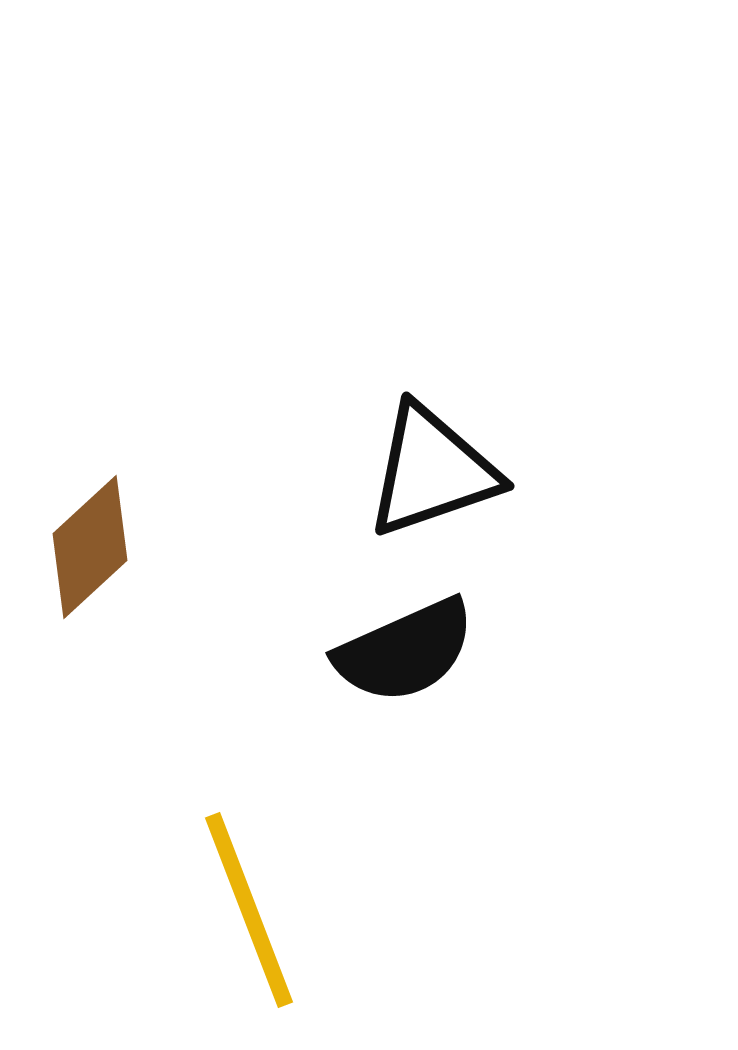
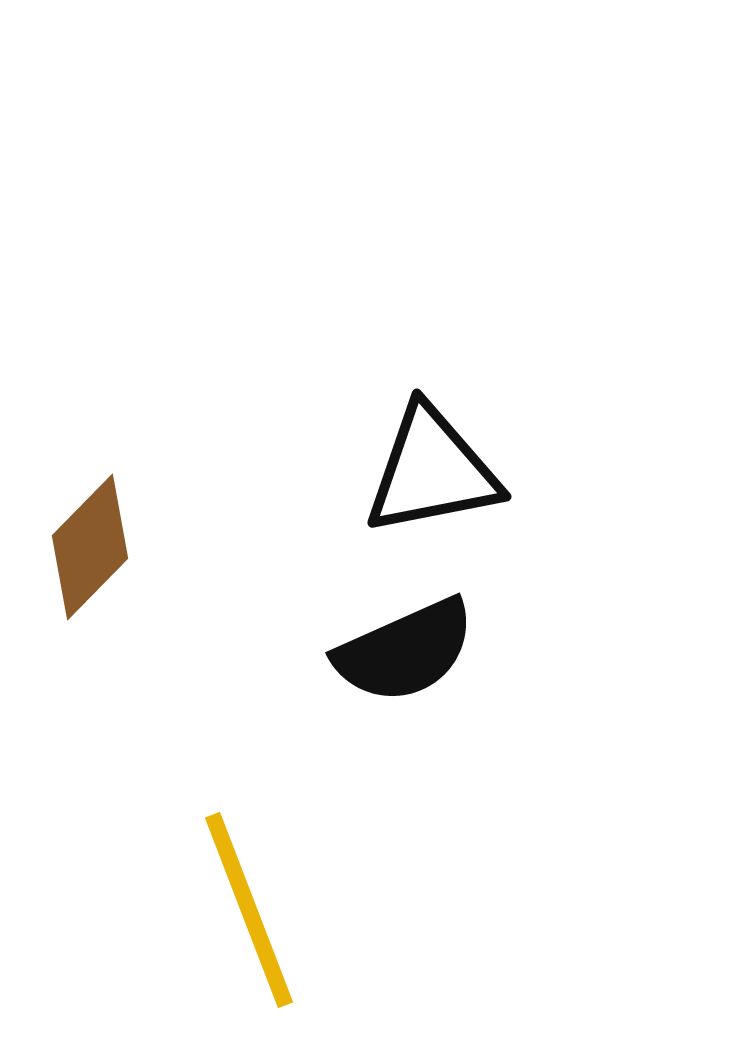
black triangle: rotated 8 degrees clockwise
brown diamond: rotated 3 degrees counterclockwise
